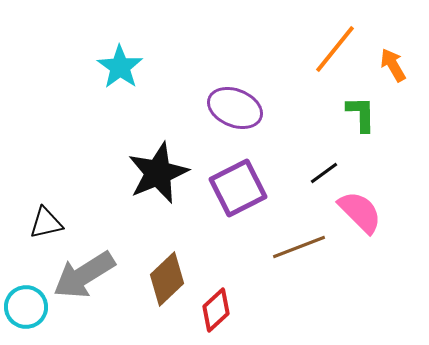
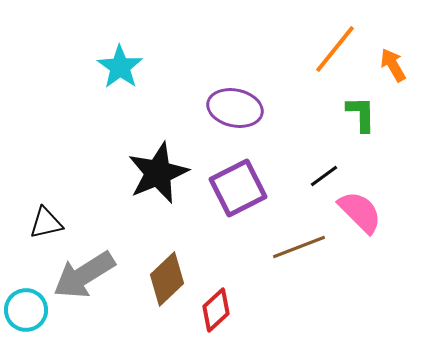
purple ellipse: rotated 10 degrees counterclockwise
black line: moved 3 px down
cyan circle: moved 3 px down
